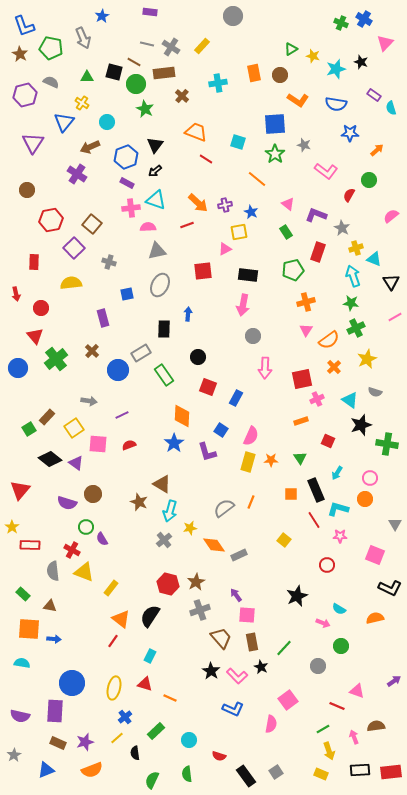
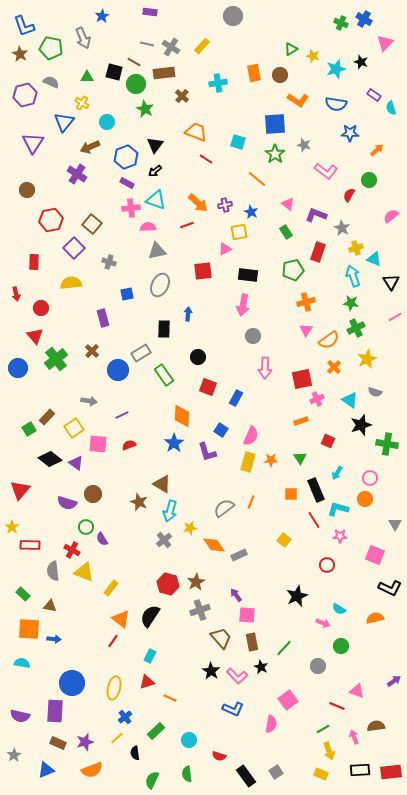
red triangle at (145, 684): moved 2 px right, 2 px up; rotated 35 degrees counterclockwise
